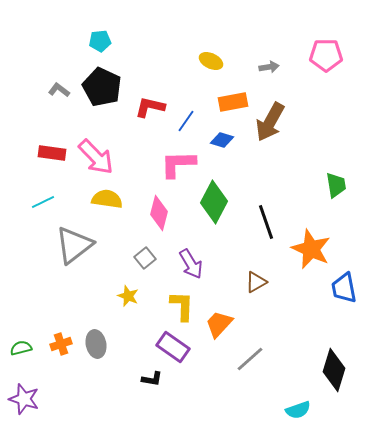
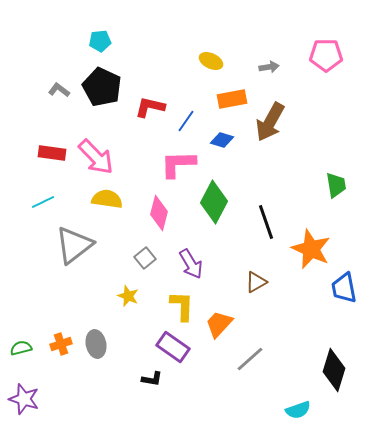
orange rectangle: moved 1 px left, 3 px up
